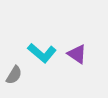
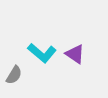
purple triangle: moved 2 px left
